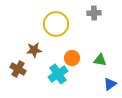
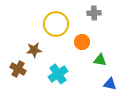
orange circle: moved 10 px right, 16 px up
blue triangle: rotated 48 degrees clockwise
